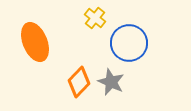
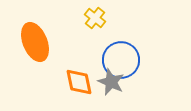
blue circle: moved 8 px left, 17 px down
orange diamond: rotated 56 degrees counterclockwise
